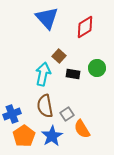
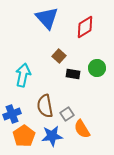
cyan arrow: moved 20 px left, 1 px down
blue star: rotated 25 degrees clockwise
